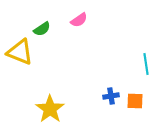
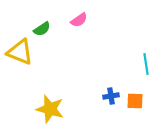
yellow star: rotated 20 degrees counterclockwise
